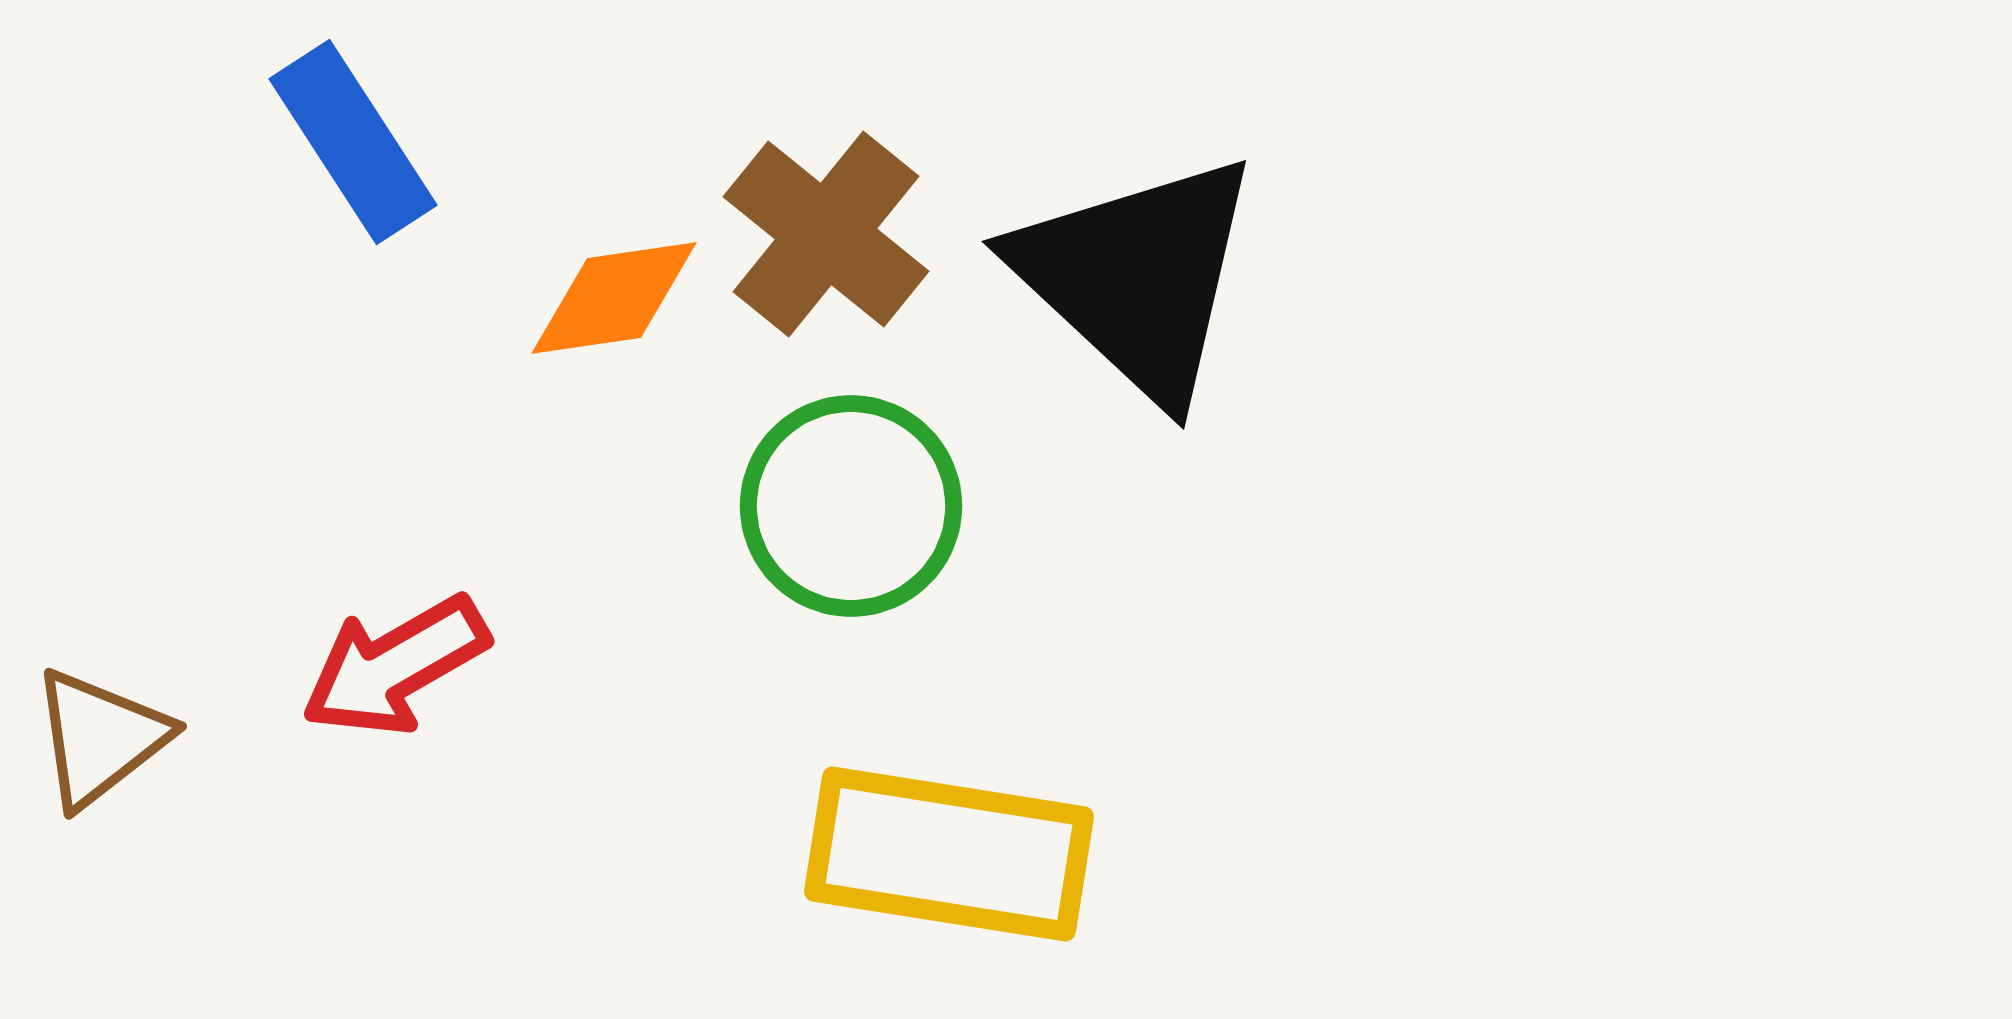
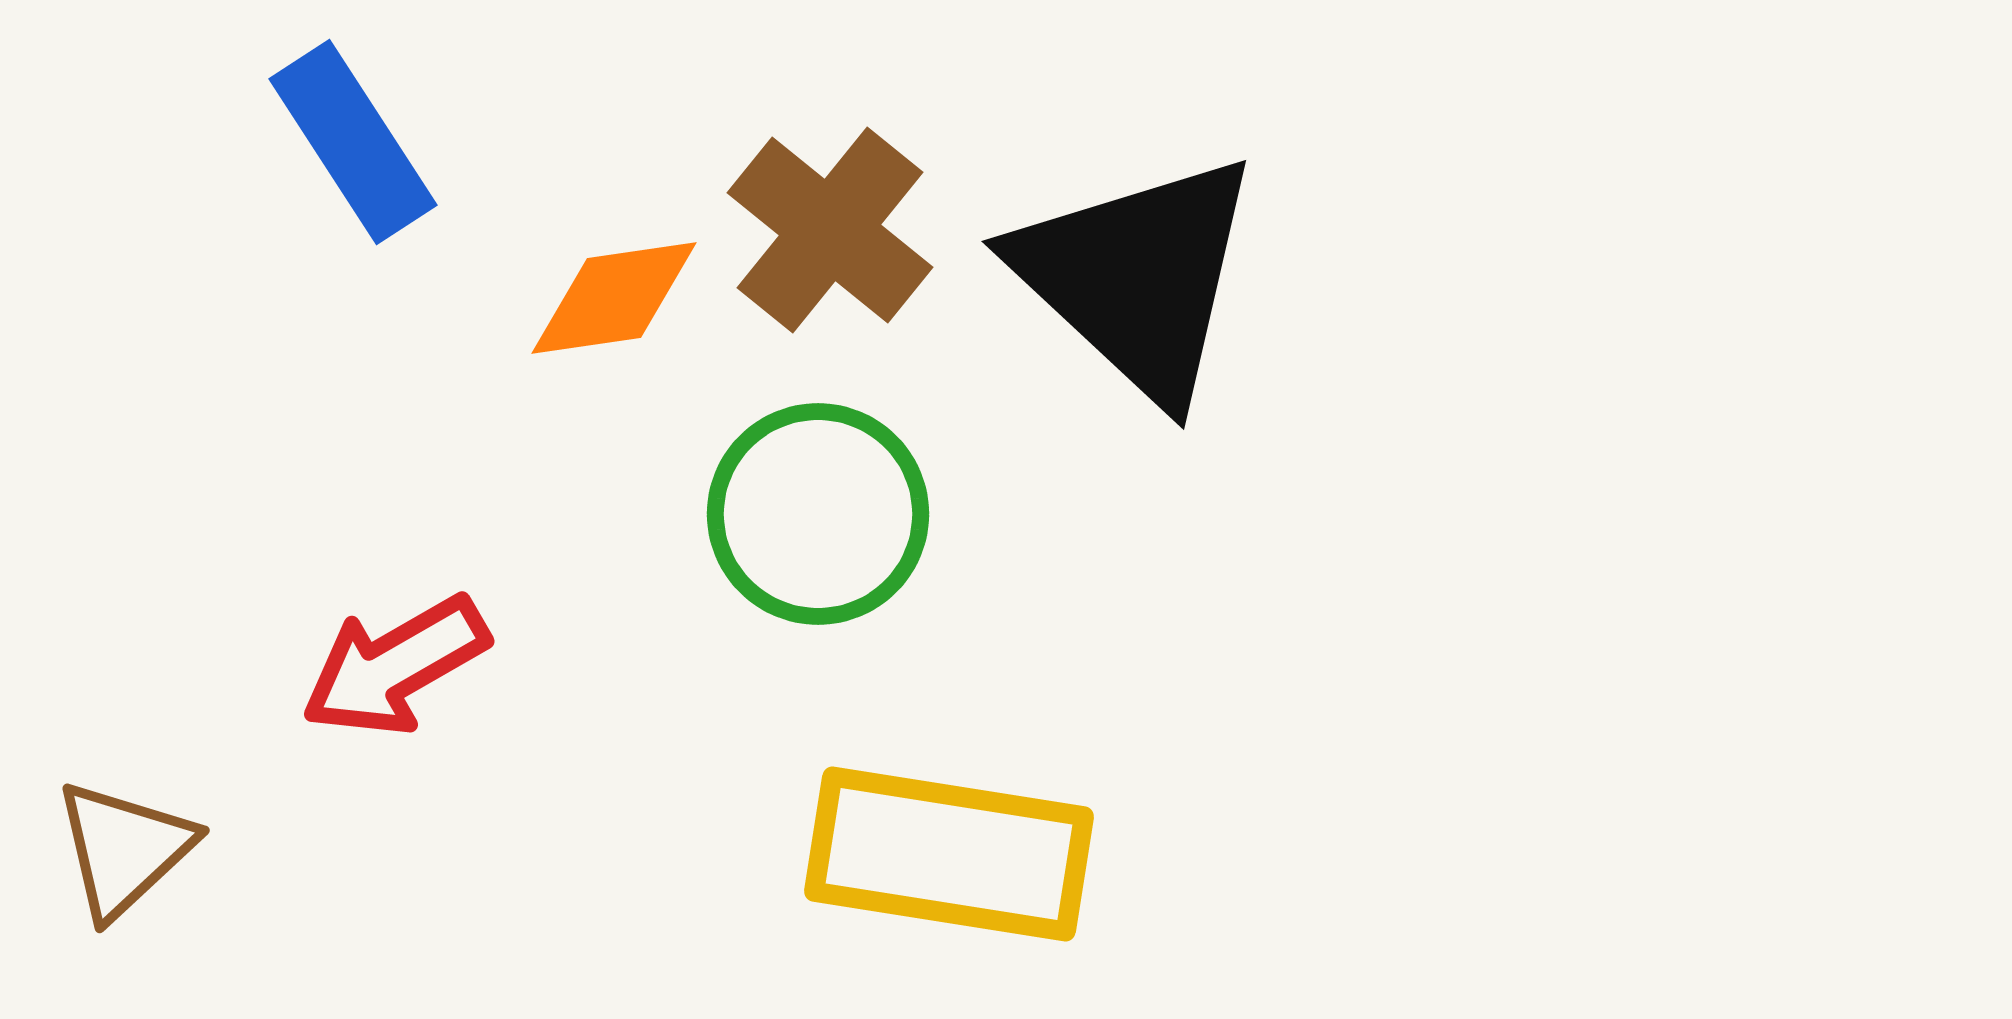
brown cross: moved 4 px right, 4 px up
green circle: moved 33 px left, 8 px down
brown triangle: moved 24 px right, 111 px down; rotated 5 degrees counterclockwise
